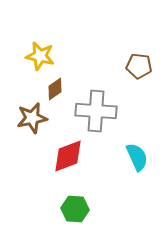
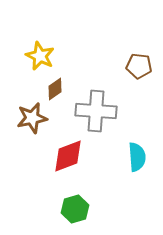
yellow star: rotated 12 degrees clockwise
cyan semicircle: rotated 20 degrees clockwise
green hexagon: rotated 20 degrees counterclockwise
